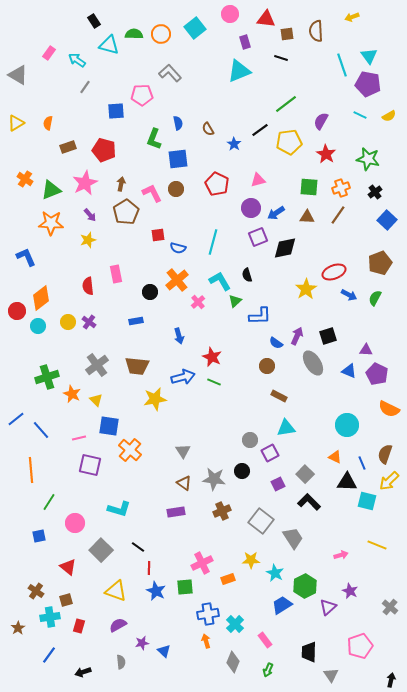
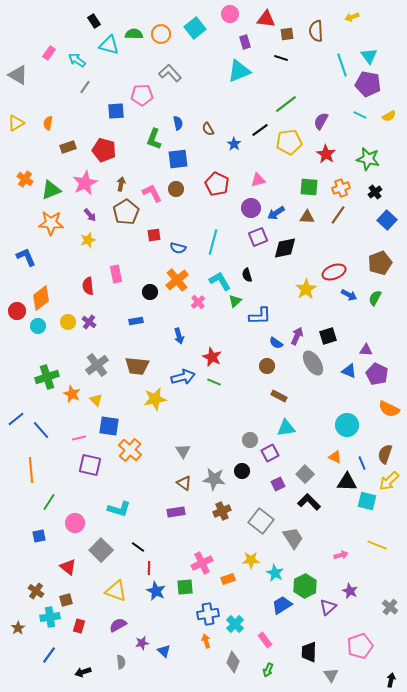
red square at (158, 235): moved 4 px left
